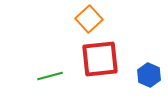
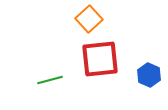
green line: moved 4 px down
